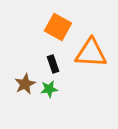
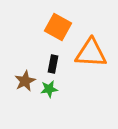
black rectangle: rotated 30 degrees clockwise
brown star: moved 3 px up
